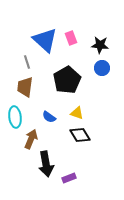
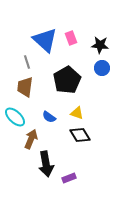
cyan ellipse: rotated 40 degrees counterclockwise
